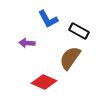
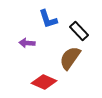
blue L-shape: rotated 10 degrees clockwise
black rectangle: rotated 18 degrees clockwise
